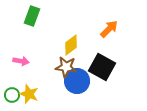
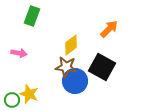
pink arrow: moved 2 px left, 8 px up
blue circle: moved 2 px left
green circle: moved 5 px down
